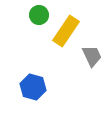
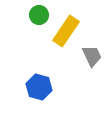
blue hexagon: moved 6 px right
